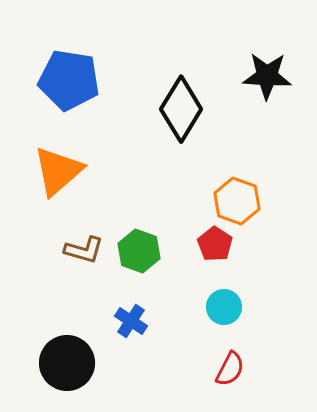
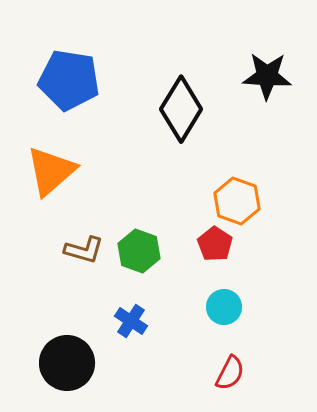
orange triangle: moved 7 px left
red semicircle: moved 4 px down
